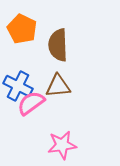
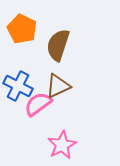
brown semicircle: rotated 20 degrees clockwise
brown triangle: rotated 20 degrees counterclockwise
pink semicircle: moved 7 px right, 1 px down
pink star: rotated 20 degrees counterclockwise
